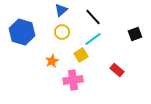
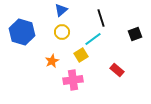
black line: moved 8 px right, 1 px down; rotated 24 degrees clockwise
